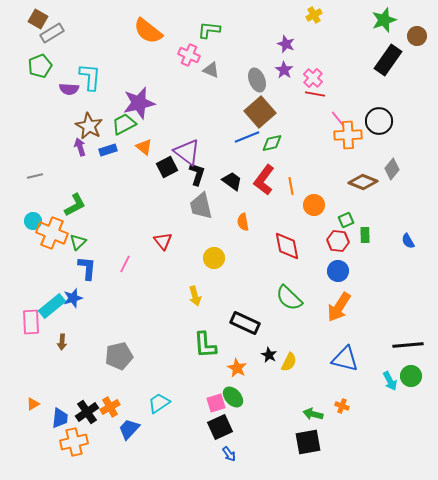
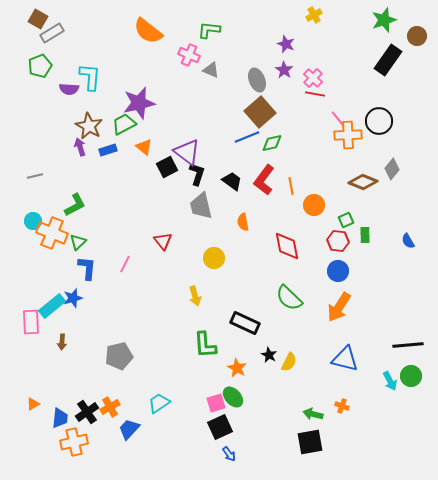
black square at (308, 442): moved 2 px right
